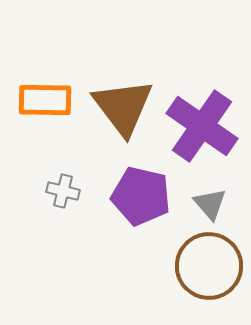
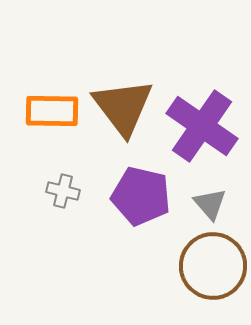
orange rectangle: moved 7 px right, 11 px down
brown circle: moved 4 px right
